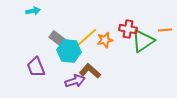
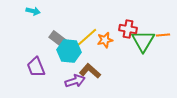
cyan arrow: rotated 24 degrees clockwise
orange line: moved 2 px left, 5 px down
green triangle: rotated 25 degrees counterclockwise
